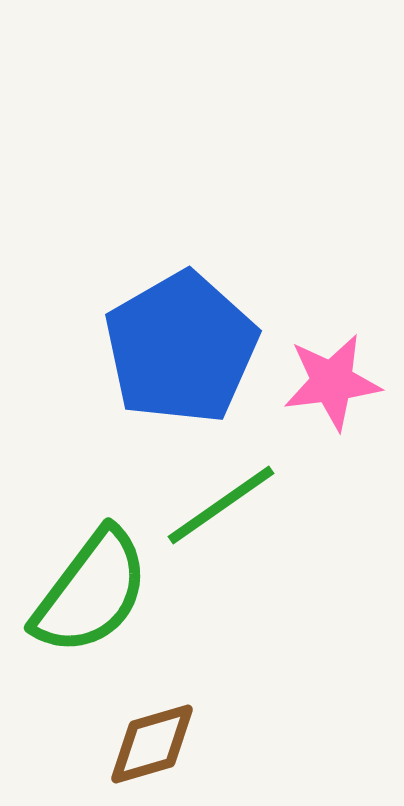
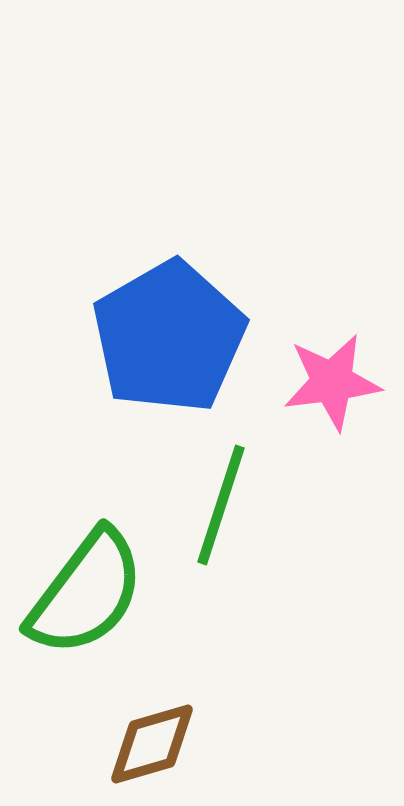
blue pentagon: moved 12 px left, 11 px up
green line: rotated 37 degrees counterclockwise
green semicircle: moved 5 px left, 1 px down
